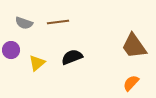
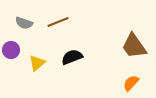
brown line: rotated 15 degrees counterclockwise
